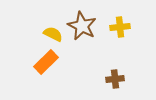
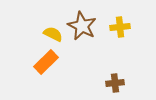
brown cross: moved 4 px down
